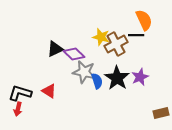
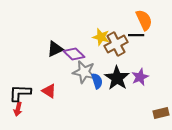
black L-shape: rotated 15 degrees counterclockwise
